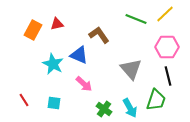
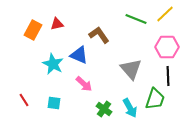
black line: rotated 12 degrees clockwise
green trapezoid: moved 1 px left, 1 px up
